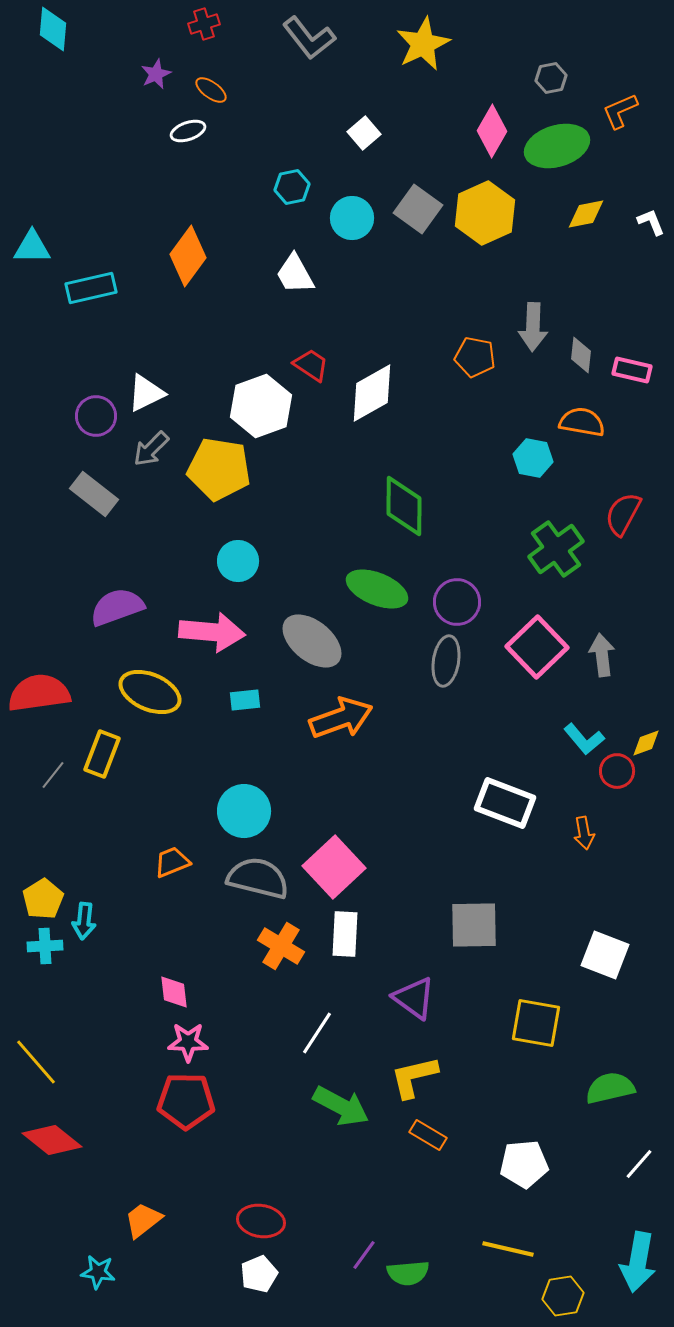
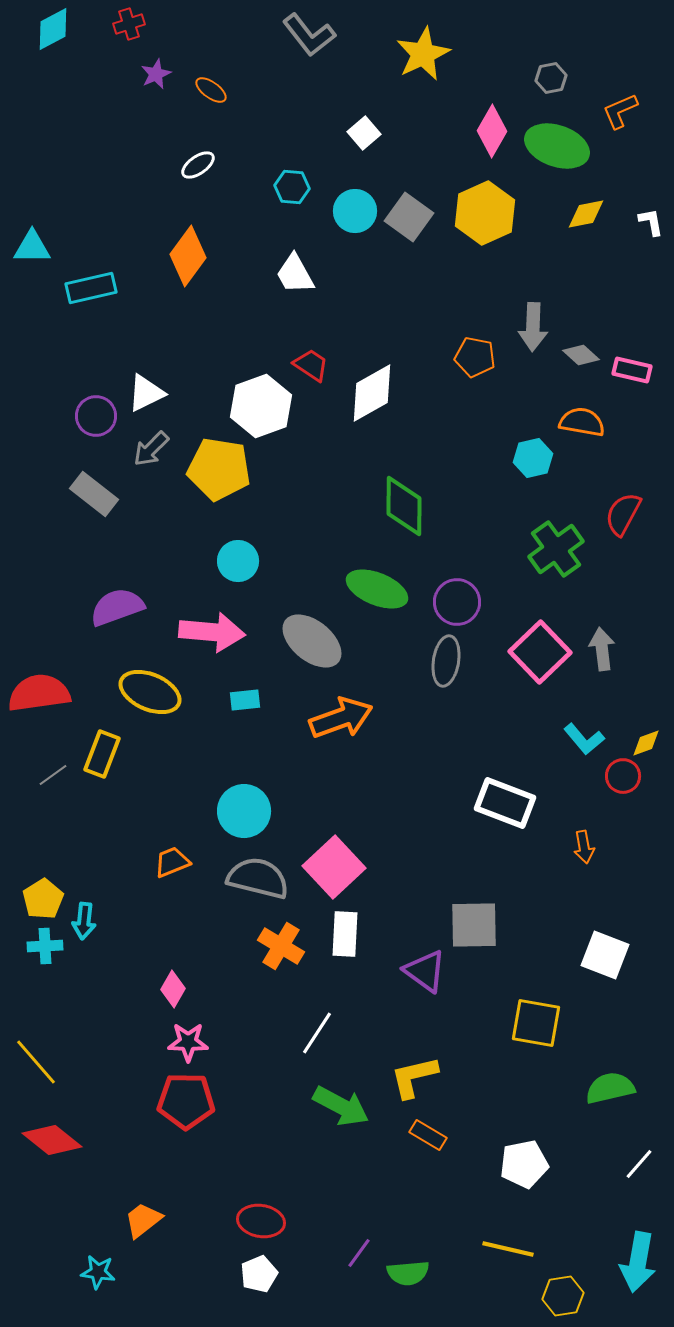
red cross at (204, 24): moved 75 px left
cyan diamond at (53, 29): rotated 57 degrees clockwise
gray L-shape at (309, 38): moved 3 px up
yellow star at (423, 44): moved 10 px down
white ellipse at (188, 131): moved 10 px right, 34 px down; rotated 16 degrees counterclockwise
green ellipse at (557, 146): rotated 36 degrees clockwise
cyan hexagon at (292, 187): rotated 16 degrees clockwise
gray square at (418, 209): moved 9 px left, 8 px down
cyan circle at (352, 218): moved 3 px right, 7 px up
white L-shape at (651, 222): rotated 12 degrees clockwise
gray diamond at (581, 355): rotated 54 degrees counterclockwise
cyan hexagon at (533, 458): rotated 24 degrees counterclockwise
pink square at (537, 647): moved 3 px right, 5 px down
gray arrow at (602, 655): moved 6 px up
red circle at (617, 771): moved 6 px right, 5 px down
gray line at (53, 775): rotated 16 degrees clockwise
orange arrow at (584, 833): moved 14 px down
pink diamond at (174, 992): moved 1 px left, 3 px up; rotated 36 degrees clockwise
purple triangle at (414, 998): moved 11 px right, 27 px up
white pentagon at (524, 1164): rotated 6 degrees counterclockwise
purple line at (364, 1255): moved 5 px left, 2 px up
